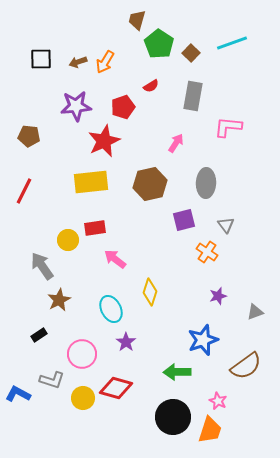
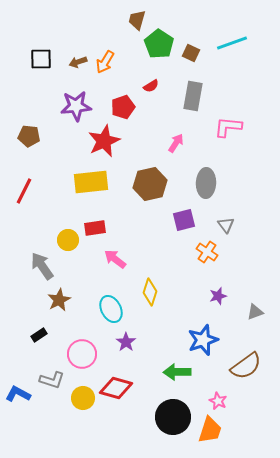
brown square at (191, 53): rotated 18 degrees counterclockwise
